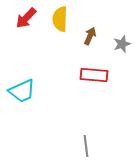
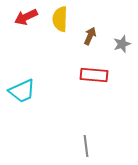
red arrow: moved 1 px up; rotated 20 degrees clockwise
